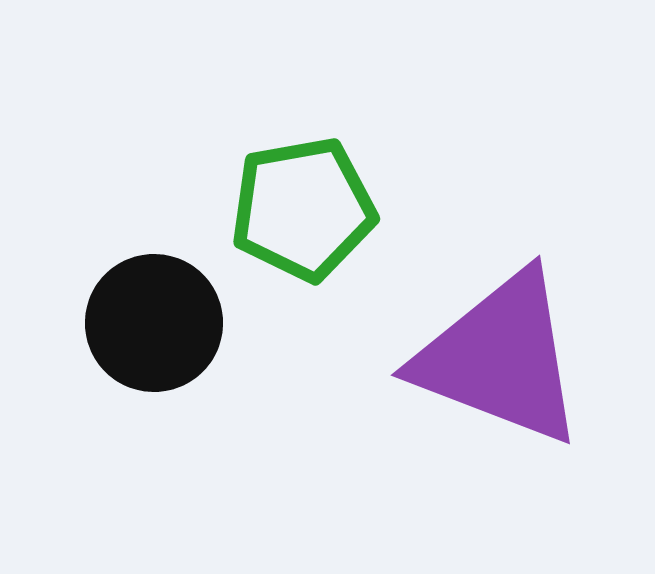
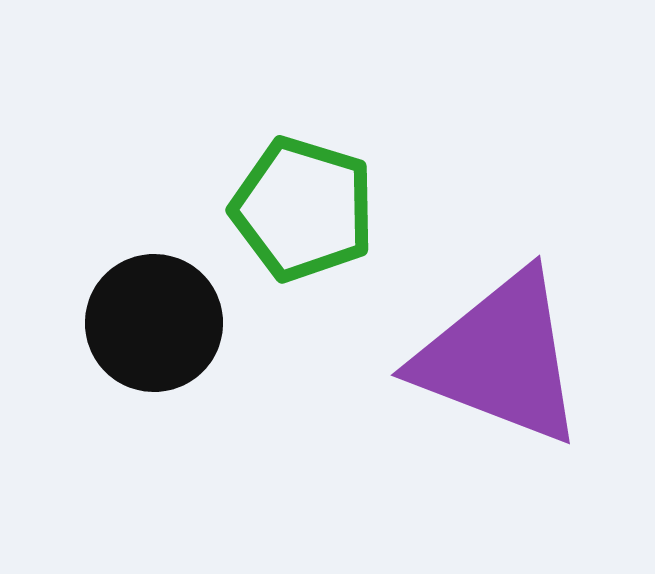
green pentagon: rotated 27 degrees clockwise
